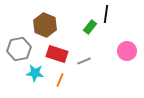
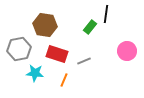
brown hexagon: rotated 15 degrees counterclockwise
orange line: moved 4 px right
